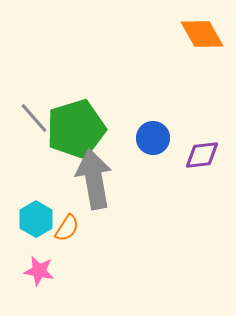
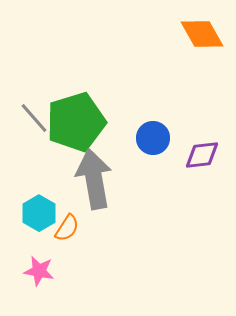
green pentagon: moved 7 px up
cyan hexagon: moved 3 px right, 6 px up
